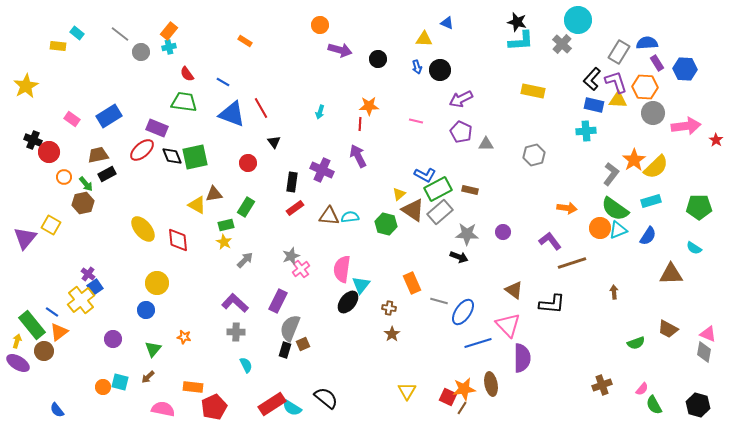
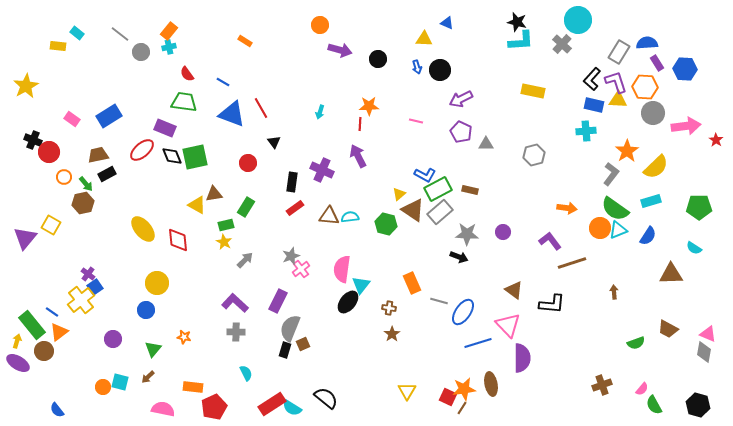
purple rectangle at (157, 128): moved 8 px right
orange star at (634, 160): moved 7 px left, 9 px up
cyan semicircle at (246, 365): moved 8 px down
